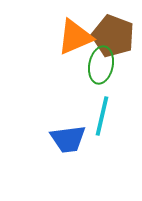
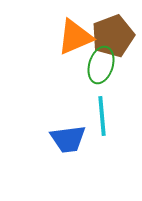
brown pentagon: rotated 30 degrees clockwise
green ellipse: rotated 6 degrees clockwise
cyan line: rotated 18 degrees counterclockwise
